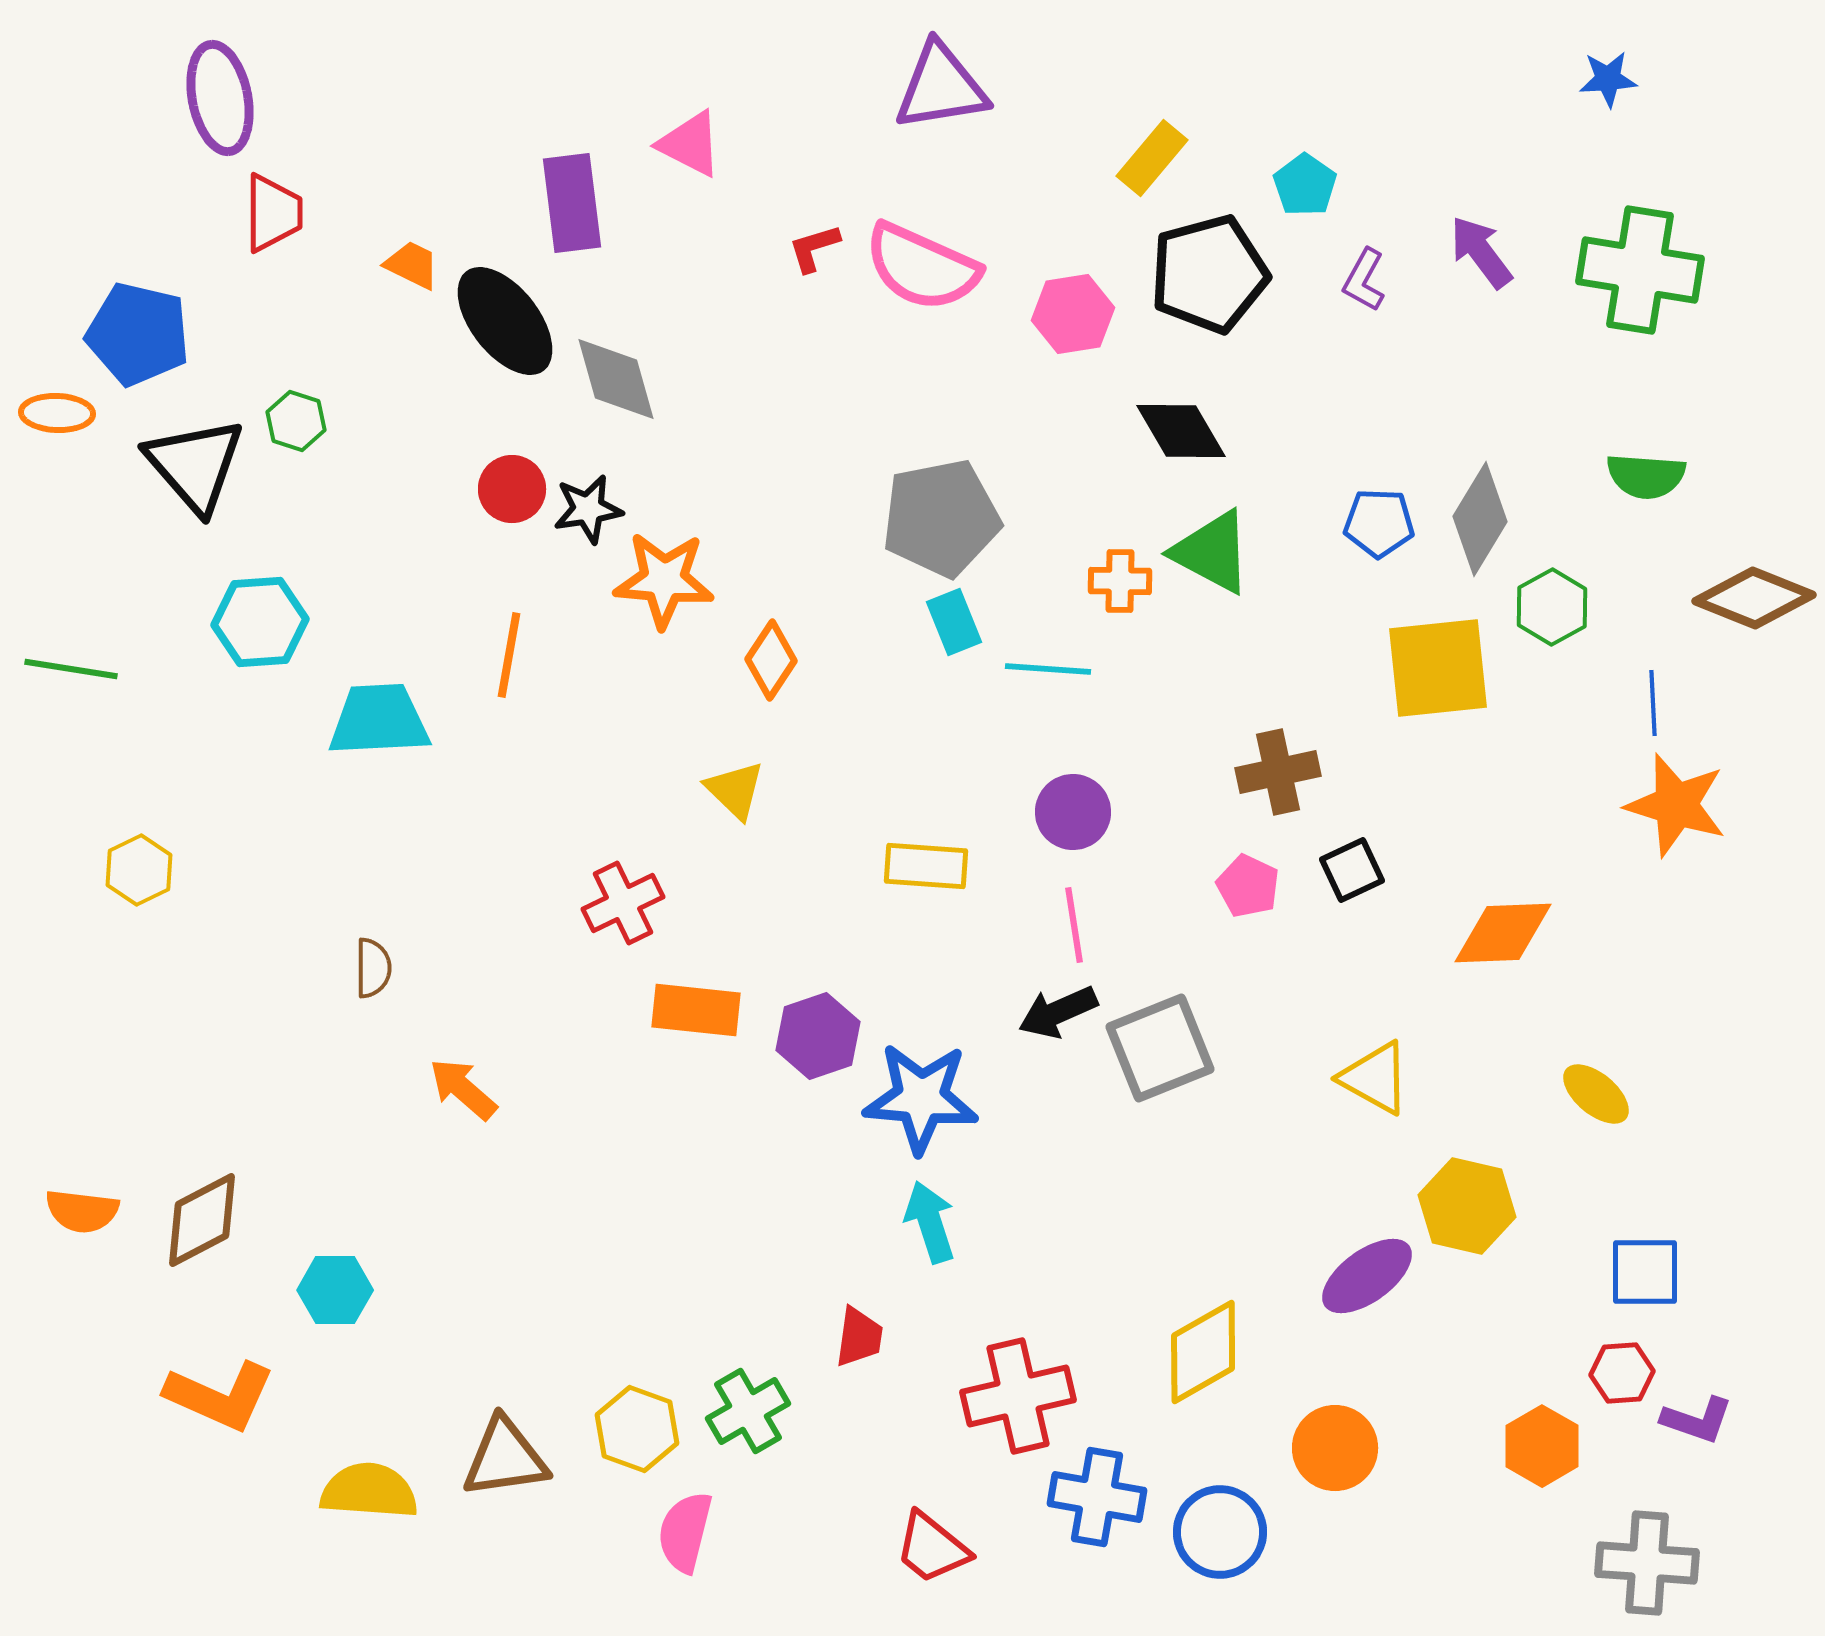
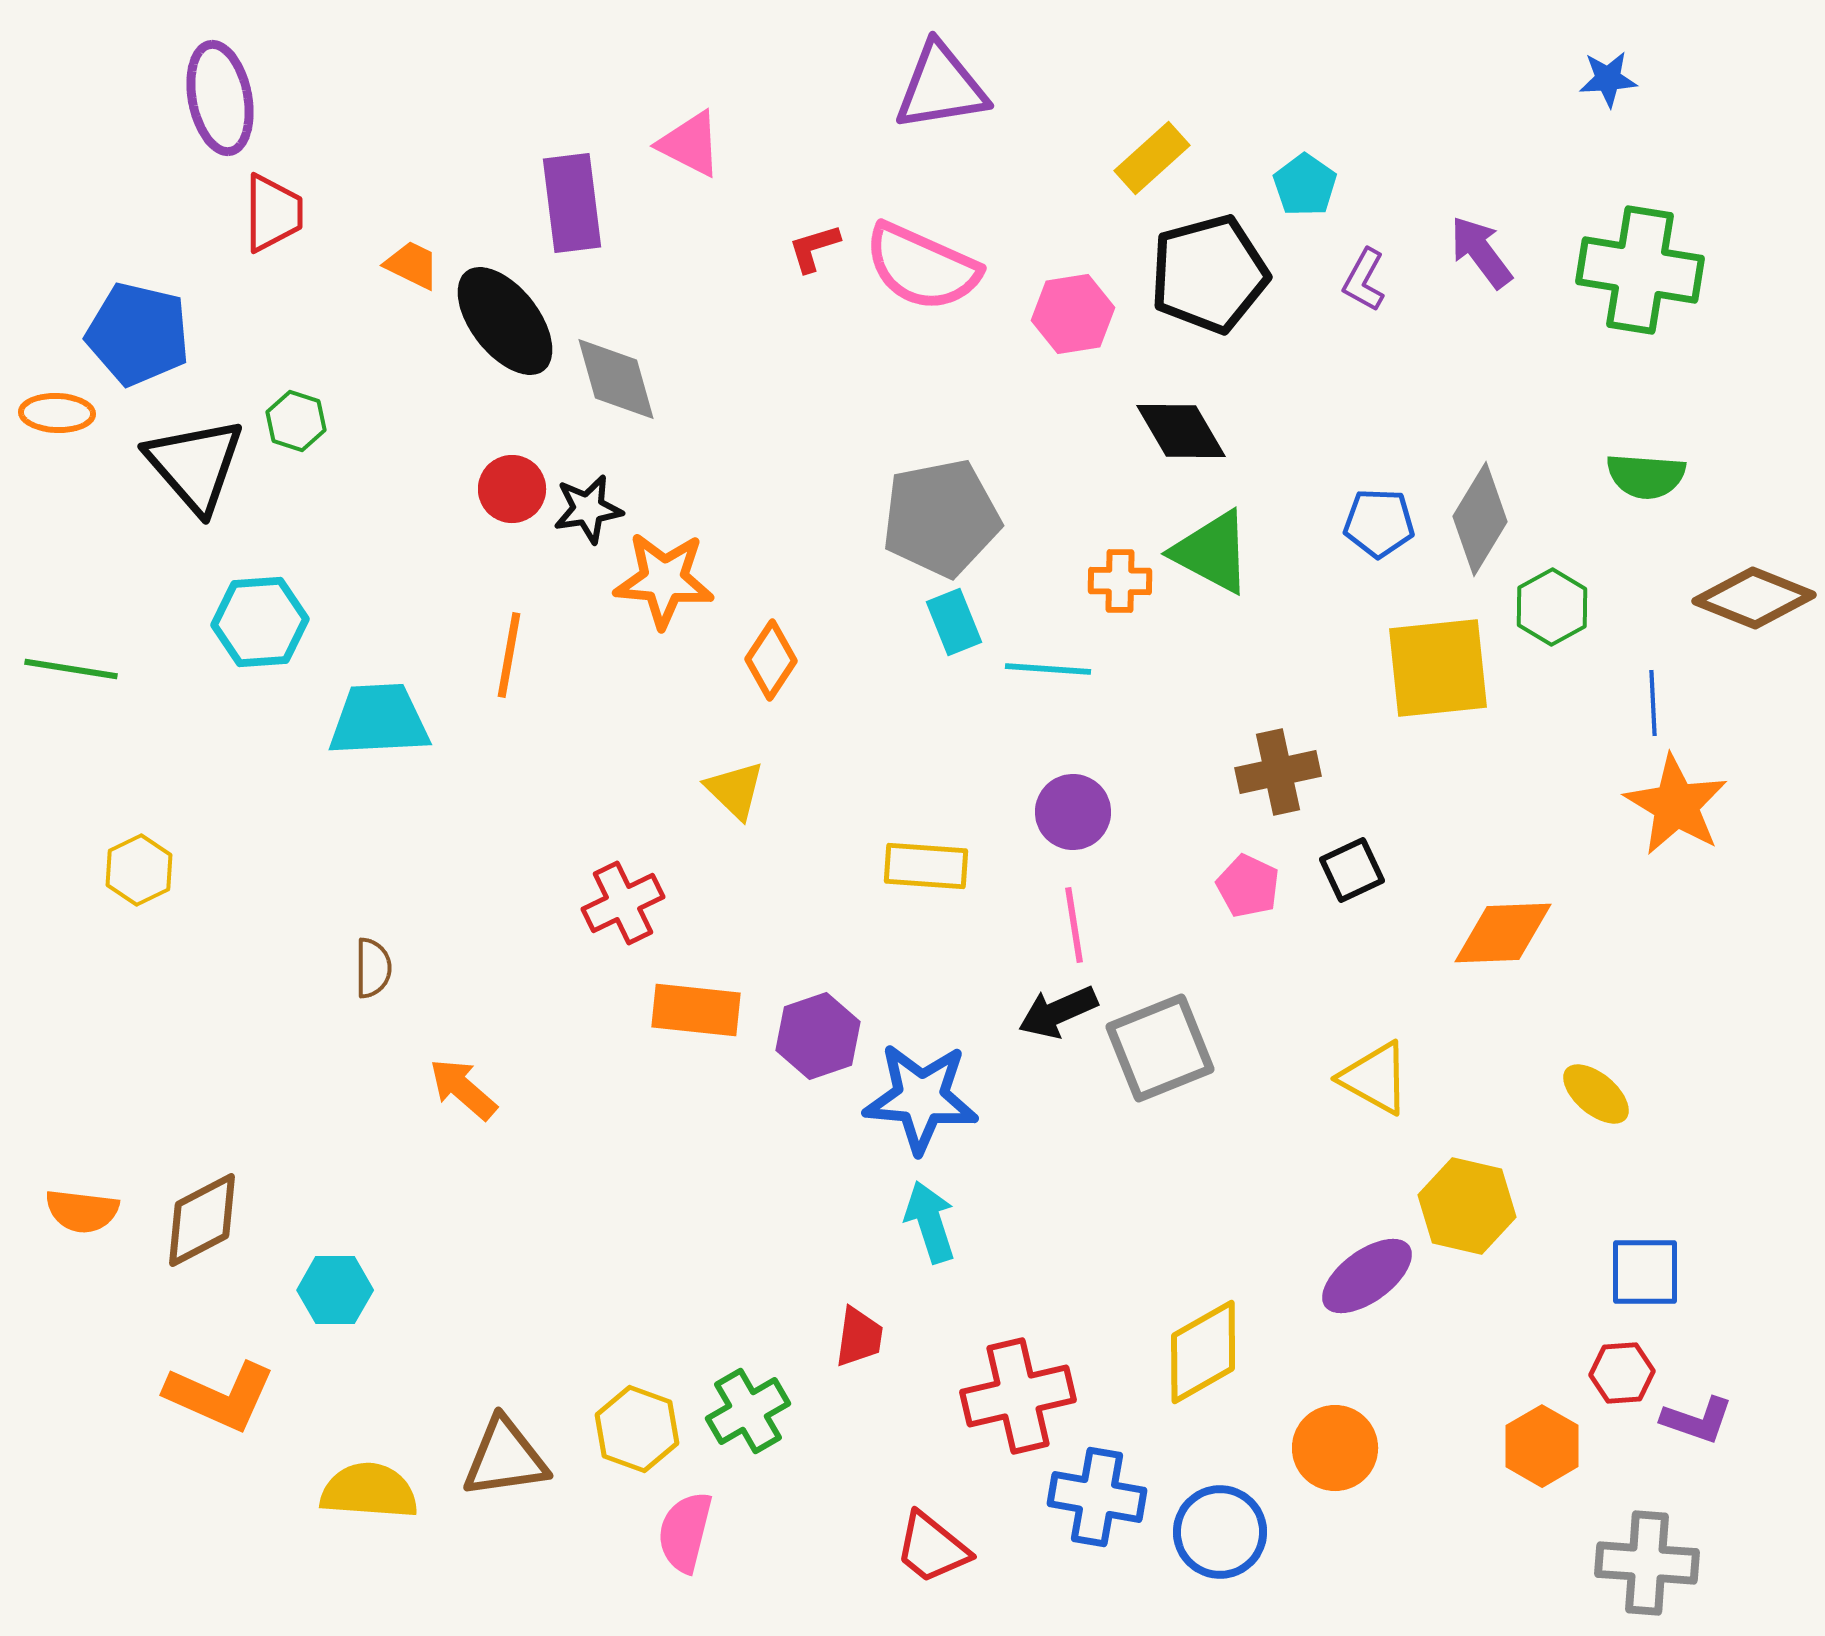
yellow rectangle at (1152, 158): rotated 8 degrees clockwise
orange star at (1676, 805): rotated 14 degrees clockwise
